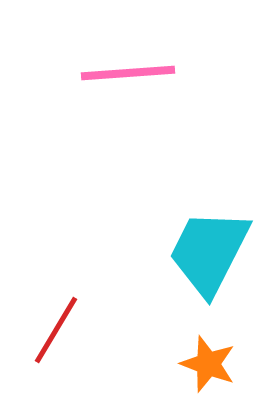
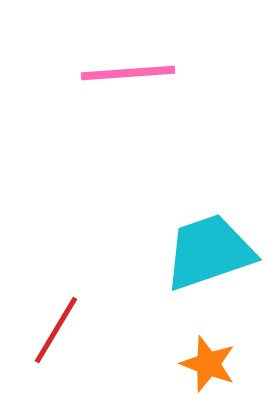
cyan trapezoid: rotated 44 degrees clockwise
